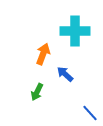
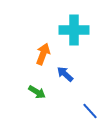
cyan cross: moved 1 px left, 1 px up
green arrow: rotated 84 degrees counterclockwise
blue line: moved 2 px up
